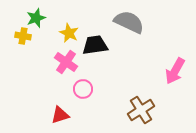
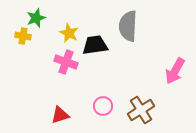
gray semicircle: moved 1 px left, 4 px down; rotated 112 degrees counterclockwise
pink cross: rotated 15 degrees counterclockwise
pink circle: moved 20 px right, 17 px down
